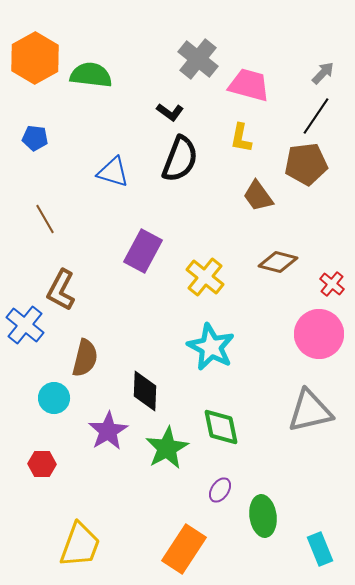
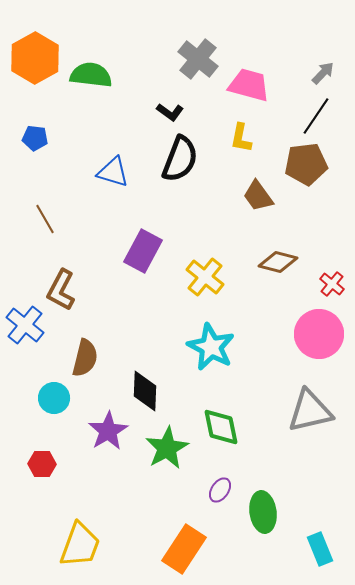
green ellipse: moved 4 px up
